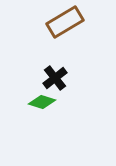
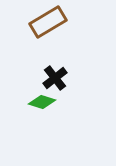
brown rectangle: moved 17 px left
